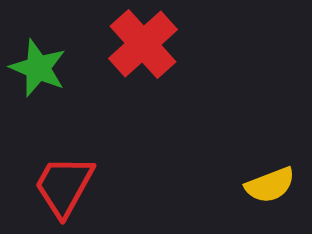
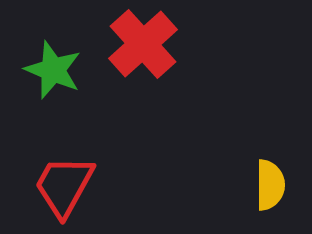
green star: moved 15 px right, 2 px down
yellow semicircle: rotated 69 degrees counterclockwise
